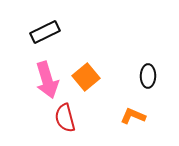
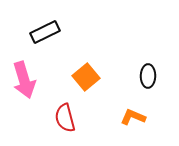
pink arrow: moved 23 px left
orange L-shape: moved 1 px down
